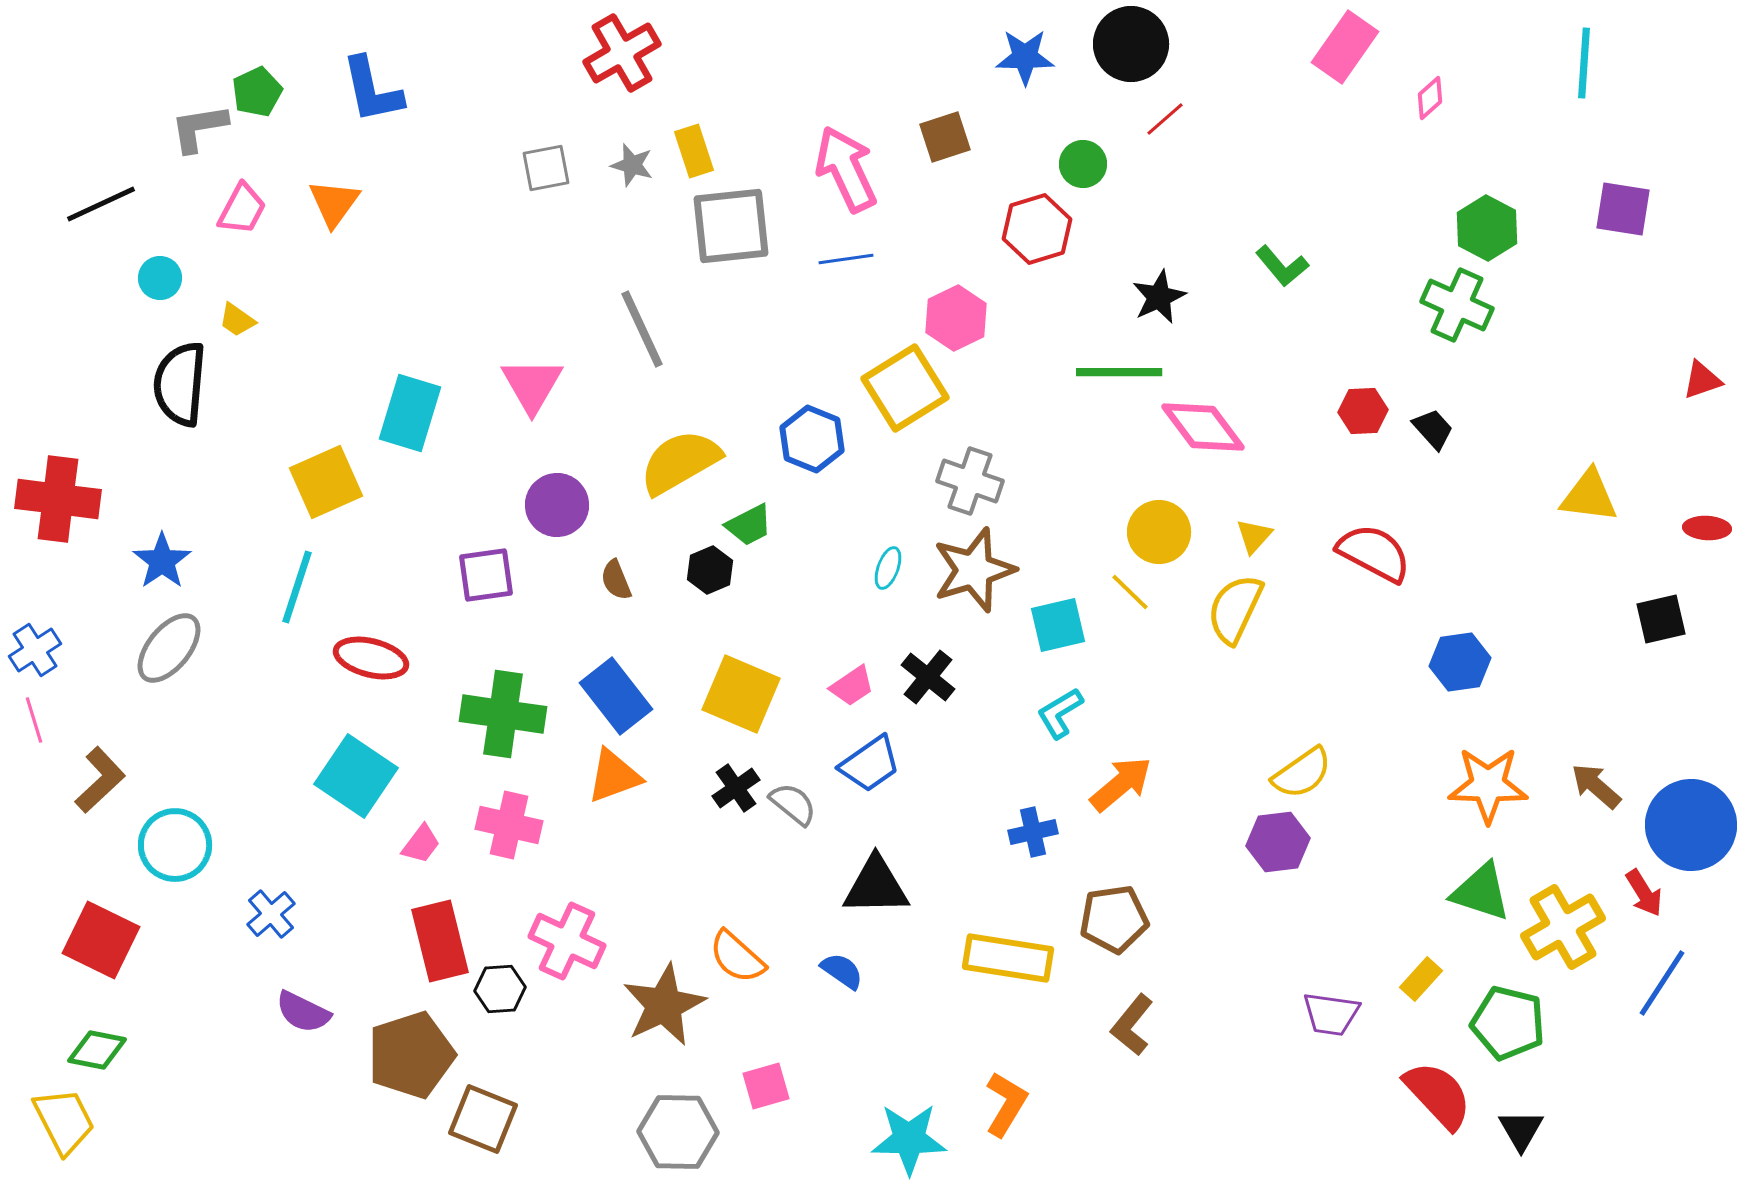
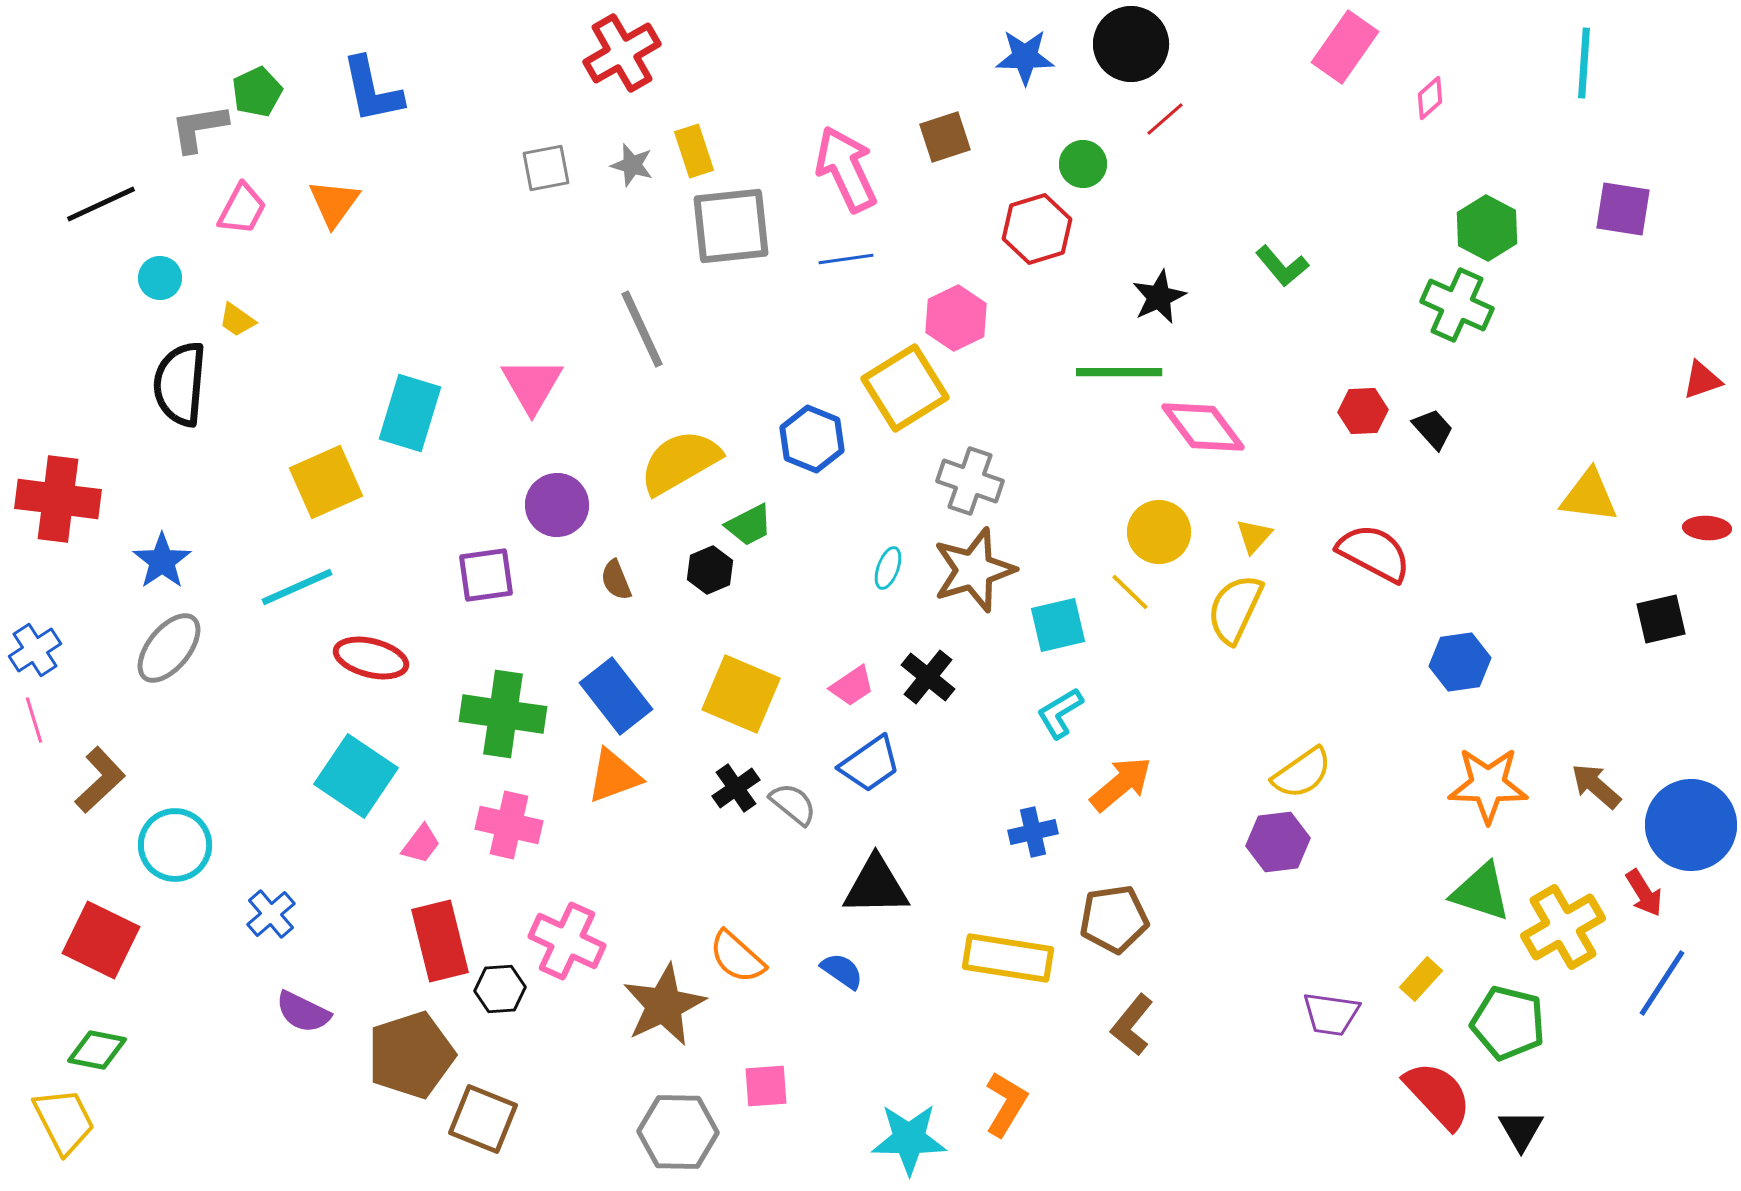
cyan line at (297, 587): rotated 48 degrees clockwise
pink square at (766, 1086): rotated 12 degrees clockwise
